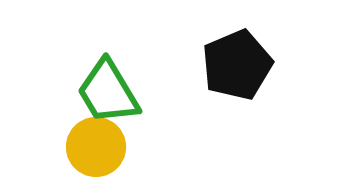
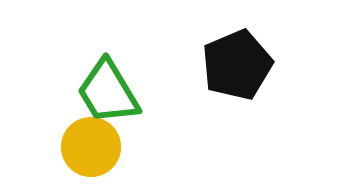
yellow circle: moved 5 px left
